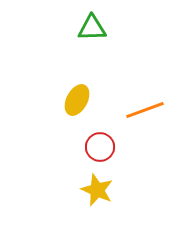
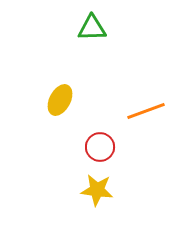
yellow ellipse: moved 17 px left
orange line: moved 1 px right, 1 px down
yellow star: rotated 16 degrees counterclockwise
